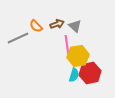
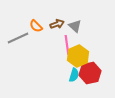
yellow hexagon: rotated 15 degrees counterclockwise
